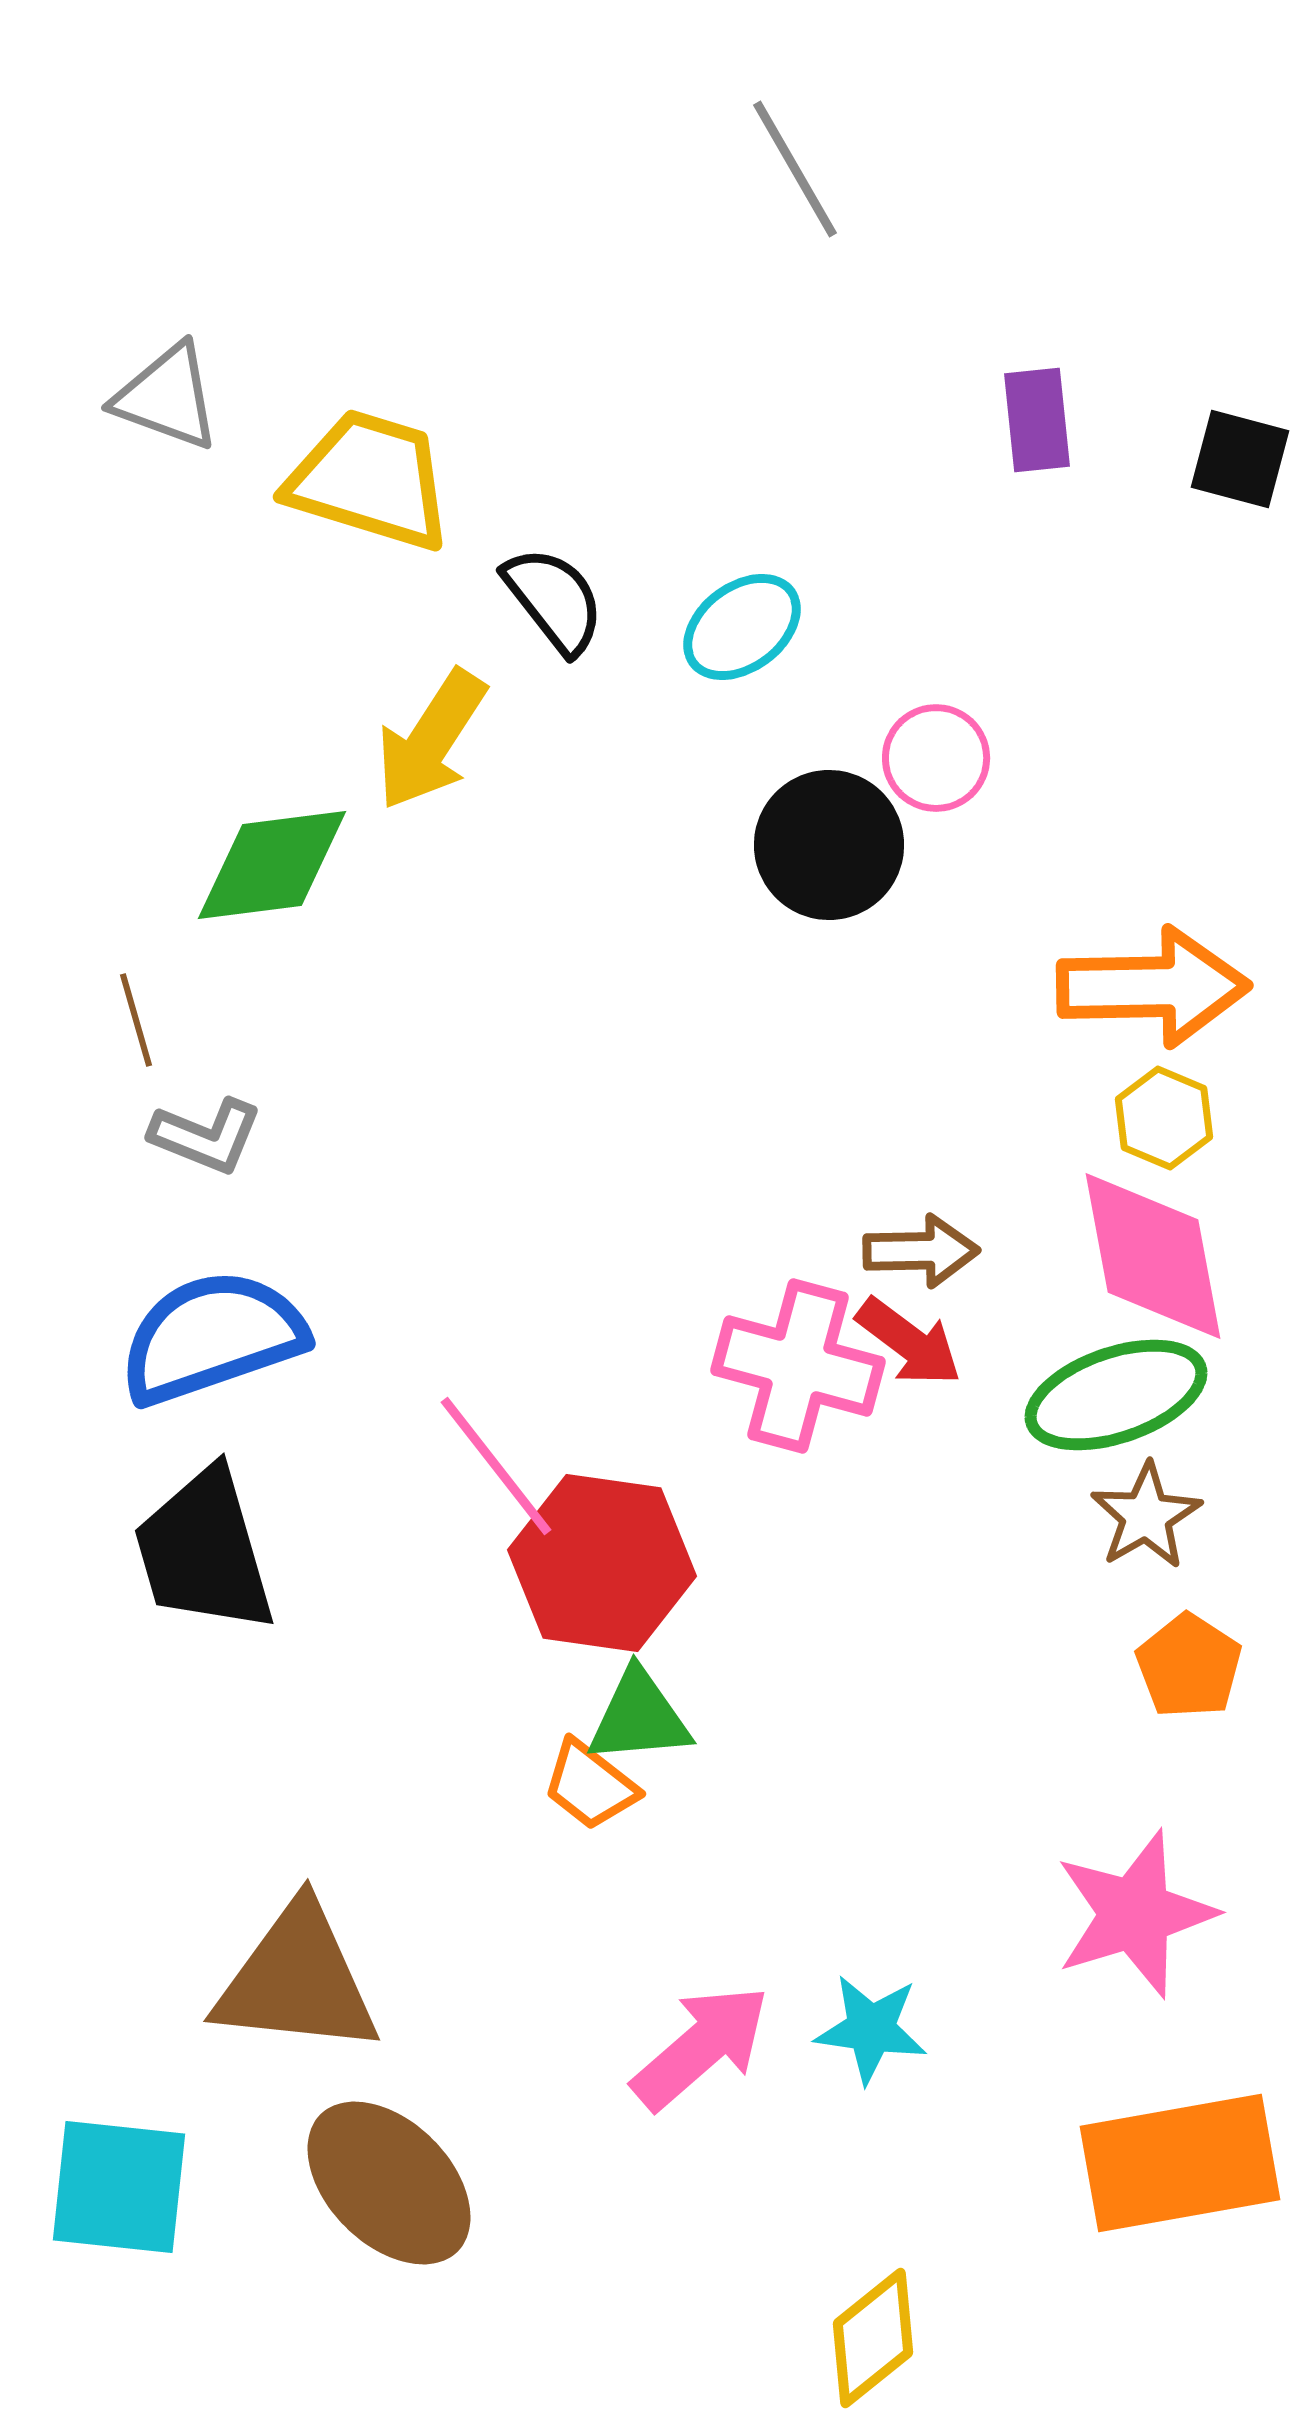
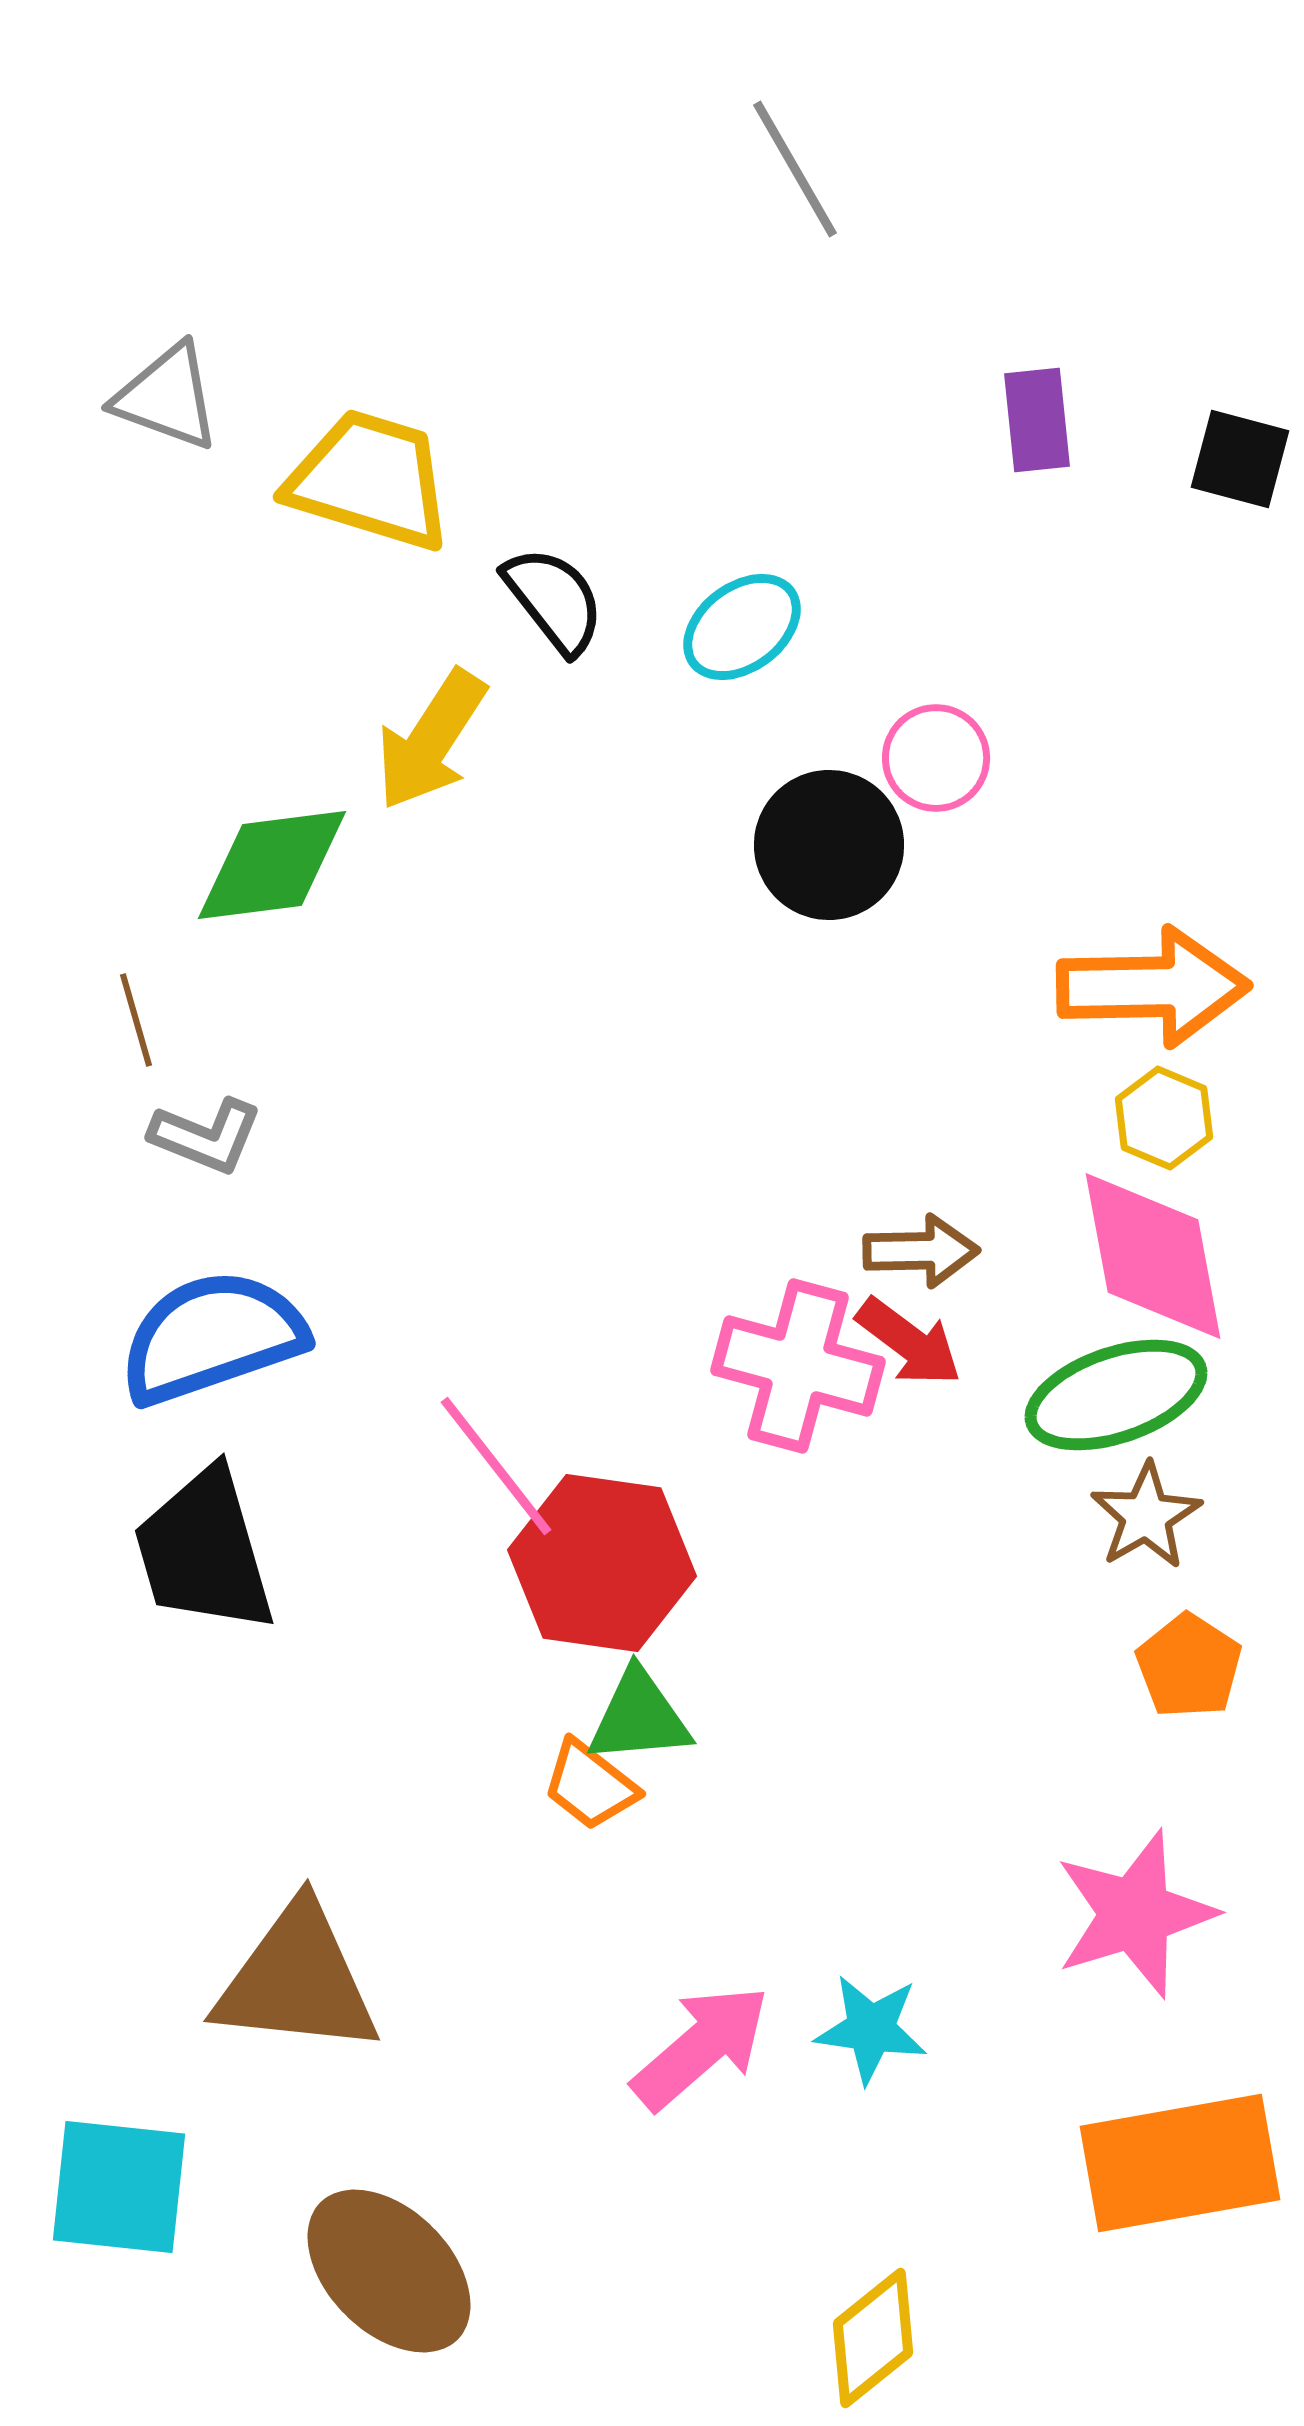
brown ellipse: moved 88 px down
